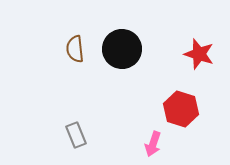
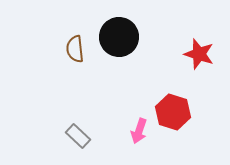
black circle: moved 3 px left, 12 px up
red hexagon: moved 8 px left, 3 px down
gray rectangle: moved 2 px right, 1 px down; rotated 25 degrees counterclockwise
pink arrow: moved 14 px left, 13 px up
